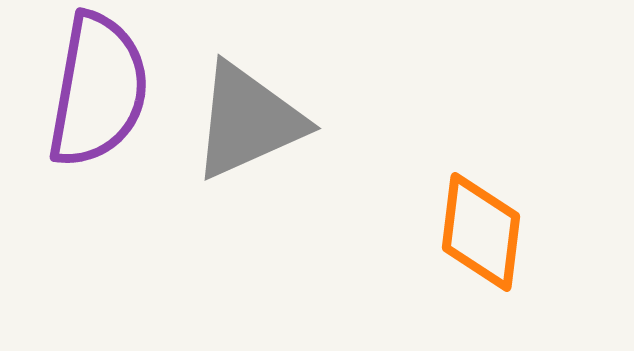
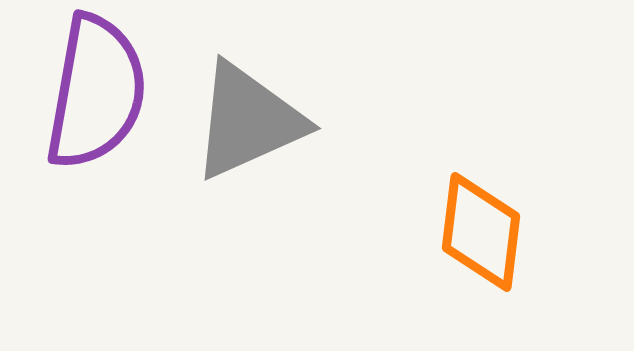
purple semicircle: moved 2 px left, 2 px down
